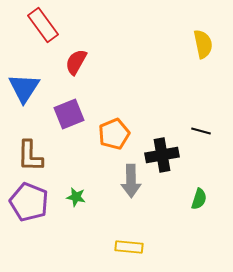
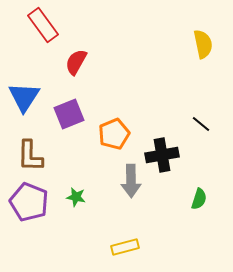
blue triangle: moved 9 px down
black line: moved 7 px up; rotated 24 degrees clockwise
yellow rectangle: moved 4 px left; rotated 20 degrees counterclockwise
